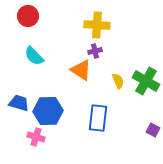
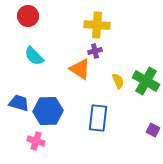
orange triangle: moved 1 px left, 1 px up
pink cross: moved 4 px down
